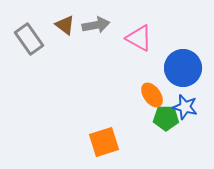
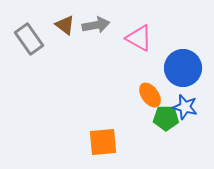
orange ellipse: moved 2 px left
orange square: moved 1 px left; rotated 12 degrees clockwise
